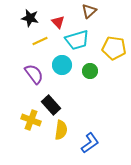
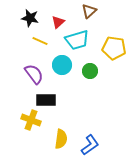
red triangle: rotated 32 degrees clockwise
yellow line: rotated 49 degrees clockwise
black rectangle: moved 5 px left, 5 px up; rotated 48 degrees counterclockwise
yellow semicircle: moved 9 px down
blue L-shape: moved 2 px down
